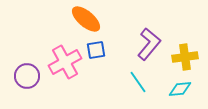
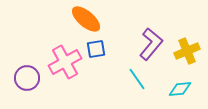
purple L-shape: moved 2 px right
blue square: moved 1 px up
yellow cross: moved 2 px right, 6 px up; rotated 15 degrees counterclockwise
purple circle: moved 2 px down
cyan line: moved 1 px left, 3 px up
